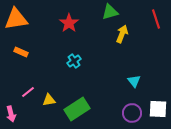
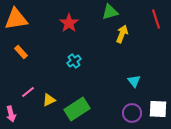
orange rectangle: rotated 24 degrees clockwise
yellow triangle: rotated 16 degrees counterclockwise
